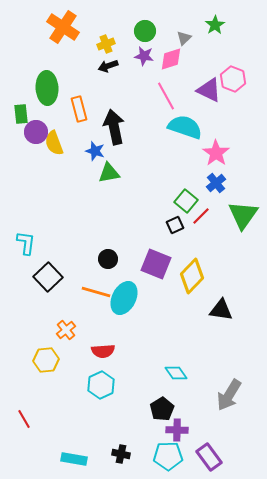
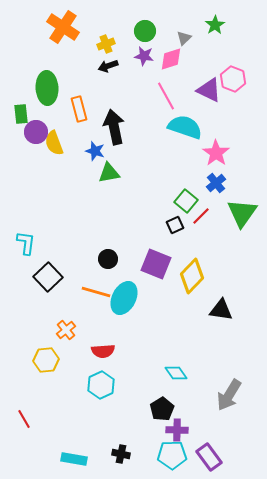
green triangle at (243, 215): moved 1 px left, 2 px up
cyan pentagon at (168, 456): moved 4 px right, 1 px up
